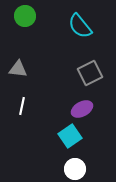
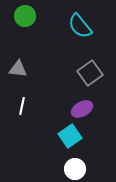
gray square: rotated 10 degrees counterclockwise
